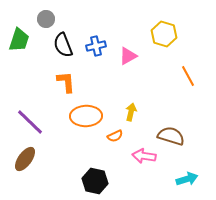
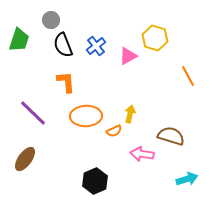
gray circle: moved 5 px right, 1 px down
yellow hexagon: moved 9 px left, 4 px down
blue cross: rotated 24 degrees counterclockwise
yellow arrow: moved 1 px left, 2 px down
purple line: moved 3 px right, 9 px up
orange semicircle: moved 1 px left, 5 px up
pink arrow: moved 2 px left, 2 px up
black hexagon: rotated 25 degrees clockwise
